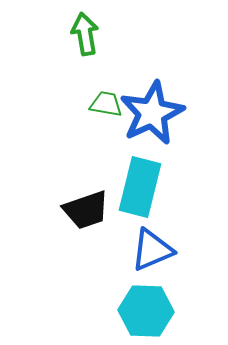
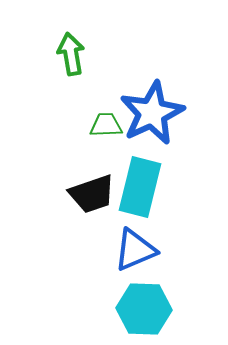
green arrow: moved 14 px left, 20 px down
green trapezoid: moved 21 px down; rotated 12 degrees counterclockwise
black trapezoid: moved 6 px right, 16 px up
blue triangle: moved 17 px left
cyan hexagon: moved 2 px left, 2 px up
